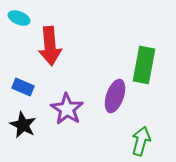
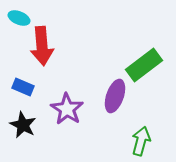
red arrow: moved 8 px left
green rectangle: rotated 42 degrees clockwise
